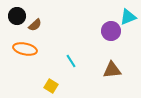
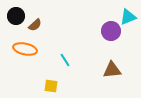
black circle: moved 1 px left
cyan line: moved 6 px left, 1 px up
yellow square: rotated 24 degrees counterclockwise
